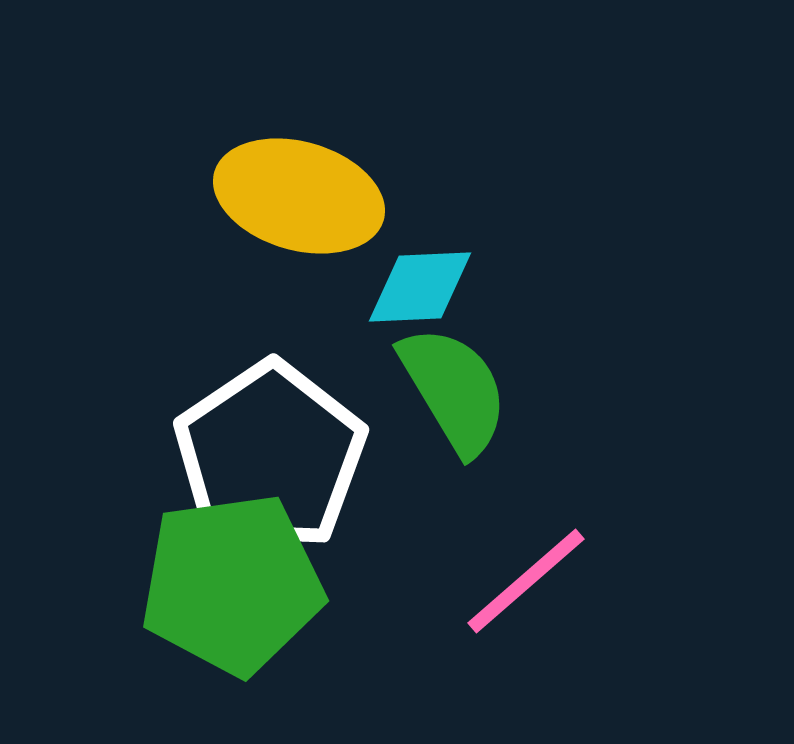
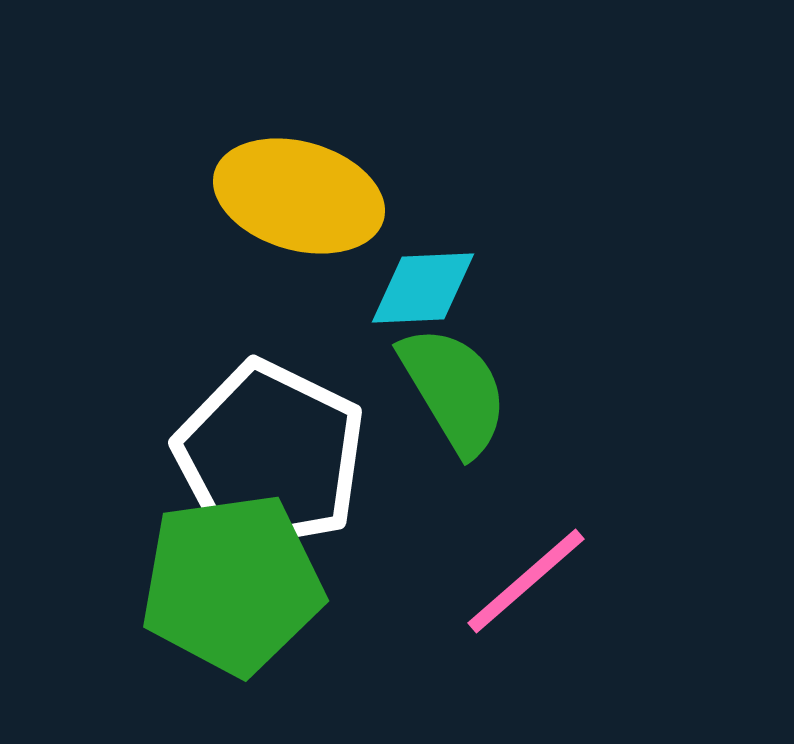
cyan diamond: moved 3 px right, 1 px down
white pentagon: rotated 12 degrees counterclockwise
